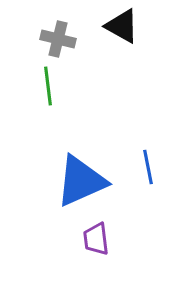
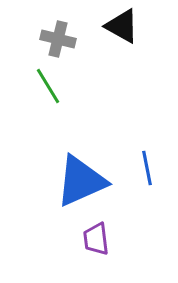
green line: rotated 24 degrees counterclockwise
blue line: moved 1 px left, 1 px down
